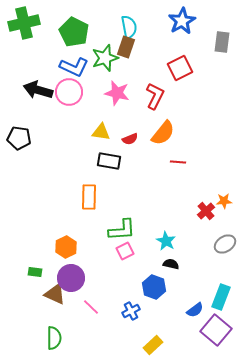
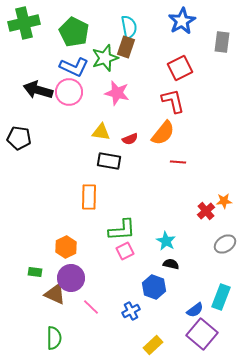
red L-shape: moved 18 px right, 5 px down; rotated 40 degrees counterclockwise
purple square: moved 14 px left, 4 px down
